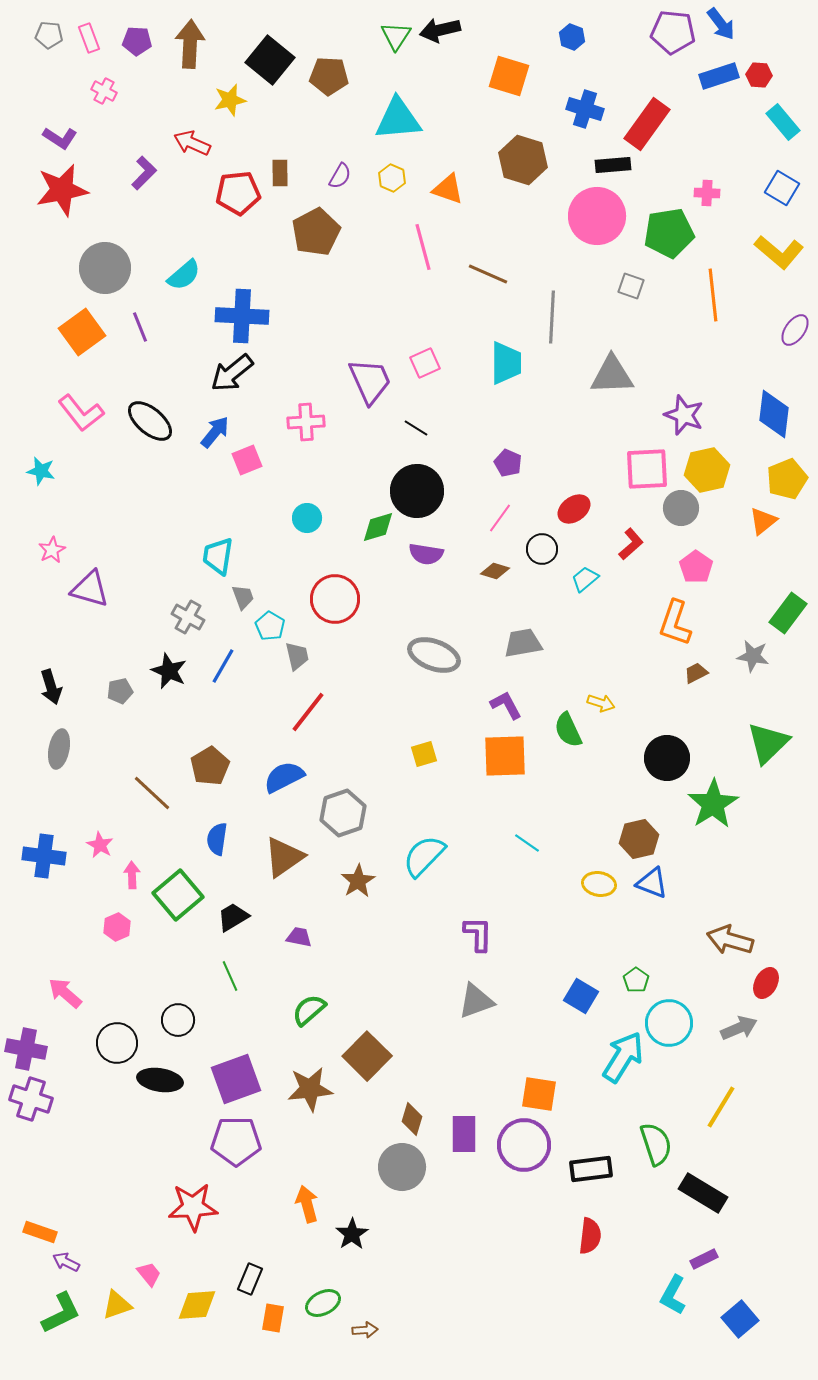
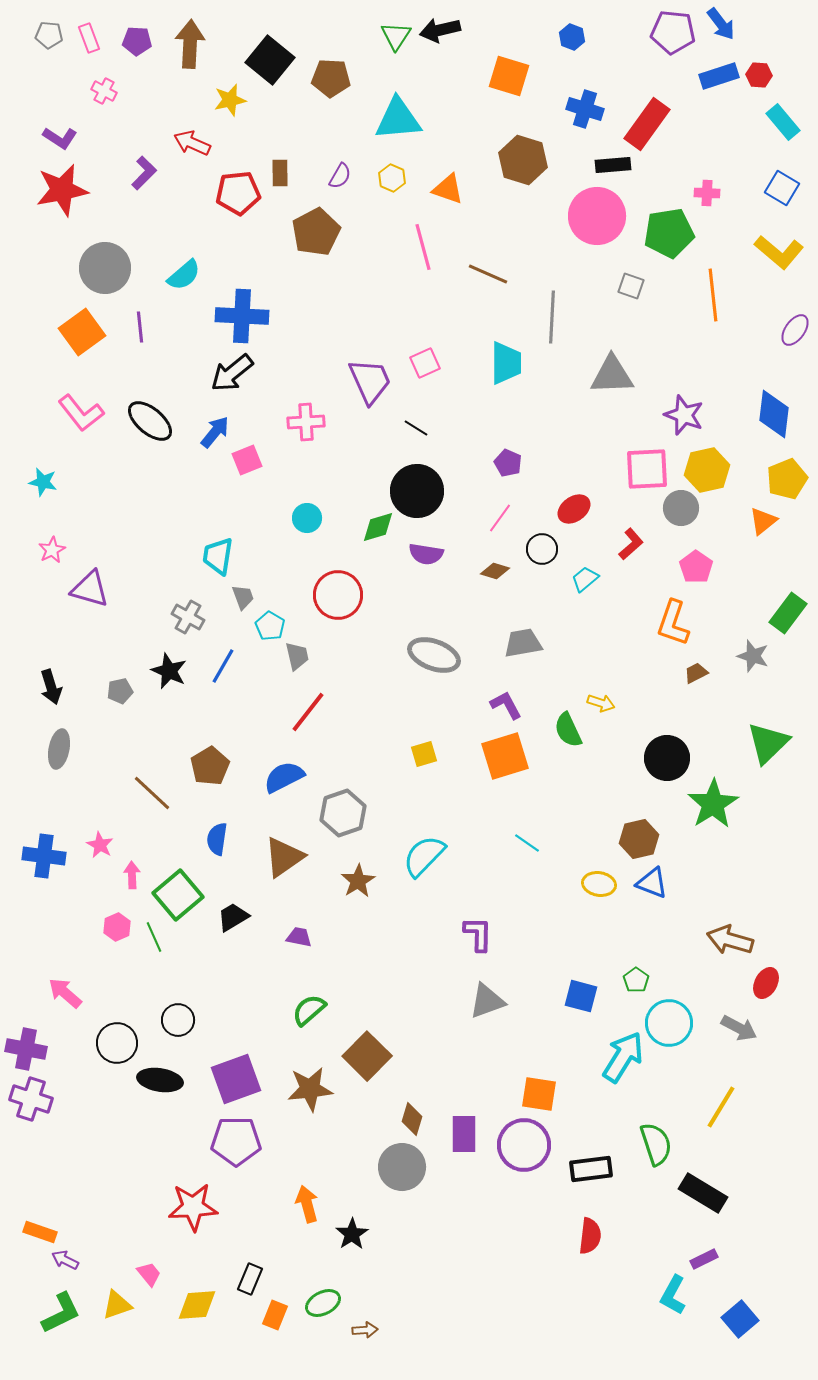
brown pentagon at (329, 76): moved 2 px right, 2 px down
purple line at (140, 327): rotated 16 degrees clockwise
cyan star at (41, 471): moved 2 px right, 11 px down
red circle at (335, 599): moved 3 px right, 4 px up
orange L-shape at (675, 623): moved 2 px left
gray star at (753, 656): rotated 8 degrees clockwise
orange square at (505, 756): rotated 15 degrees counterclockwise
green line at (230, 976): moved 76 px left, 39 px up
blue square at (581, 996): rotated 16 degrees counterclockwise
gray triangle at (476, 1001): moved 11 px right
gray arrow at (739, 1028): rotated 51 degrees clockwise
purple arrow at (66, 1262): moved 1 px left, 2 px up
orange rectangle at (273, 1318): moved 2 px right, 3 px up; rotated 12 degrees clockwise
